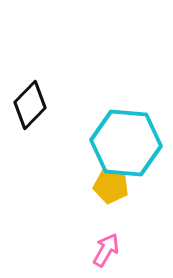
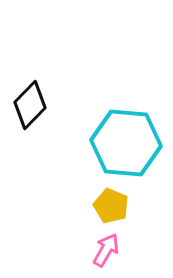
yellow pentagon: moved 20 px down; rotated 12 degrees clockwise
